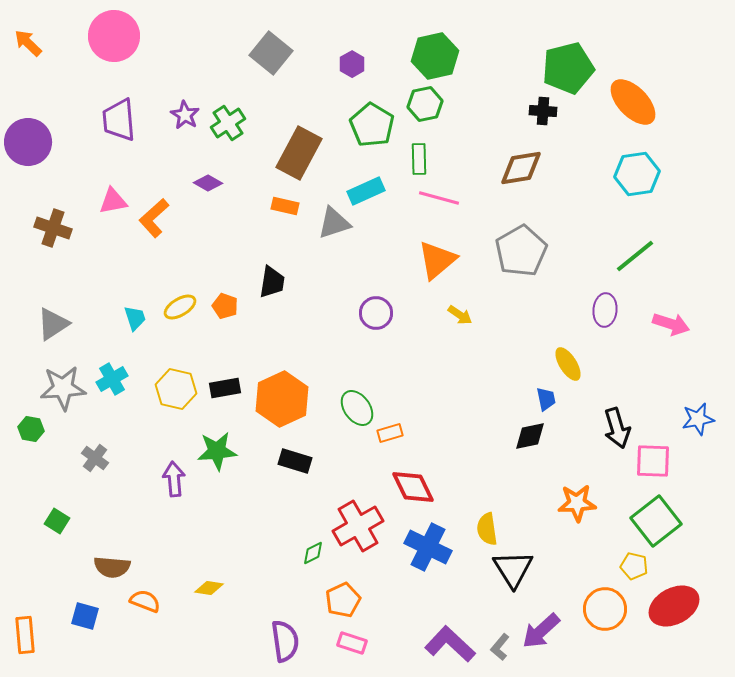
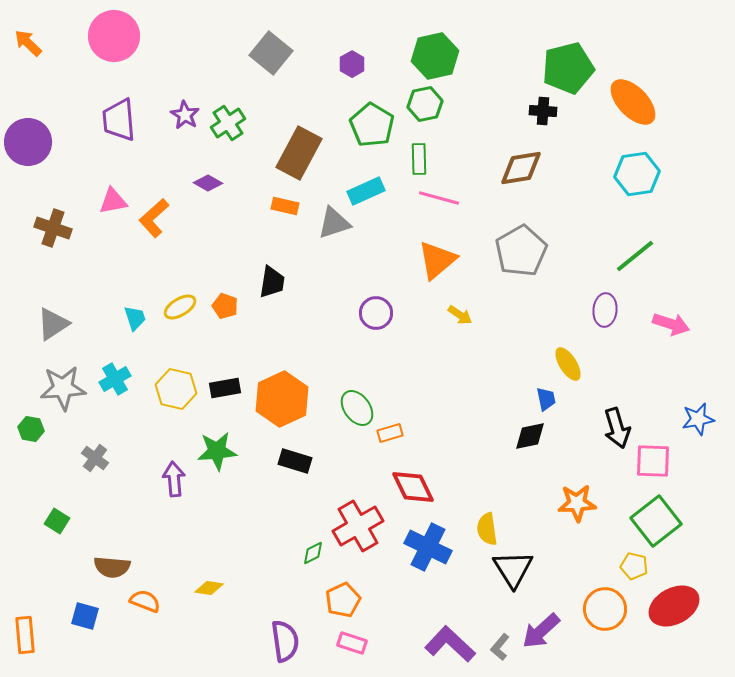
cyan cross at (112, 379): moved 3 px right
